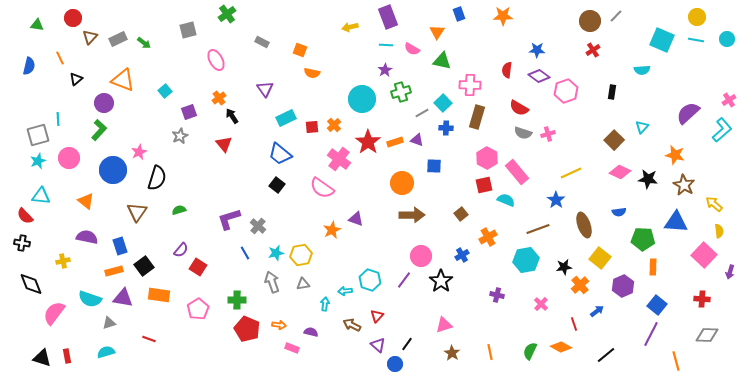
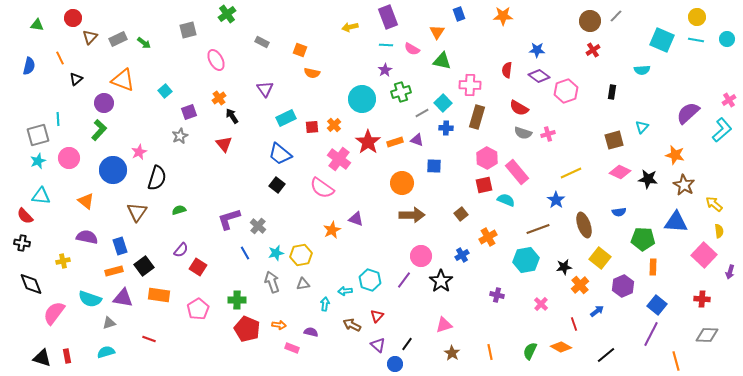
brown square at (614, 140): rotated 30 degrees clockwise
